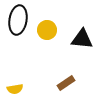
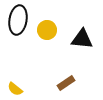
yellow semicircle: rotated 49 degrees clockwise
